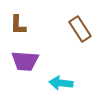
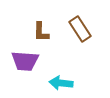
brown L-shape: moved 23 px right, 7 px down
